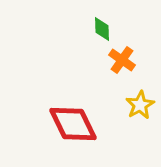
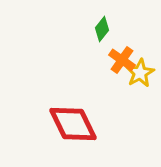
green diamond: rotated 40 degrees clockwise
yellow star: moved 32 px up
